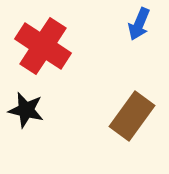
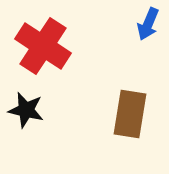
blue arrow: moved 9 px right
brown rectangle: moved 2 px left, 2 px up; rotated 27 degrees counterclockwise
